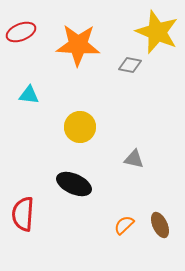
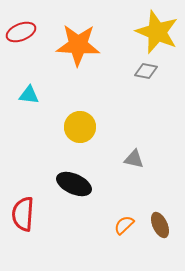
gray diamond: moved 16 px right, 6 px down
